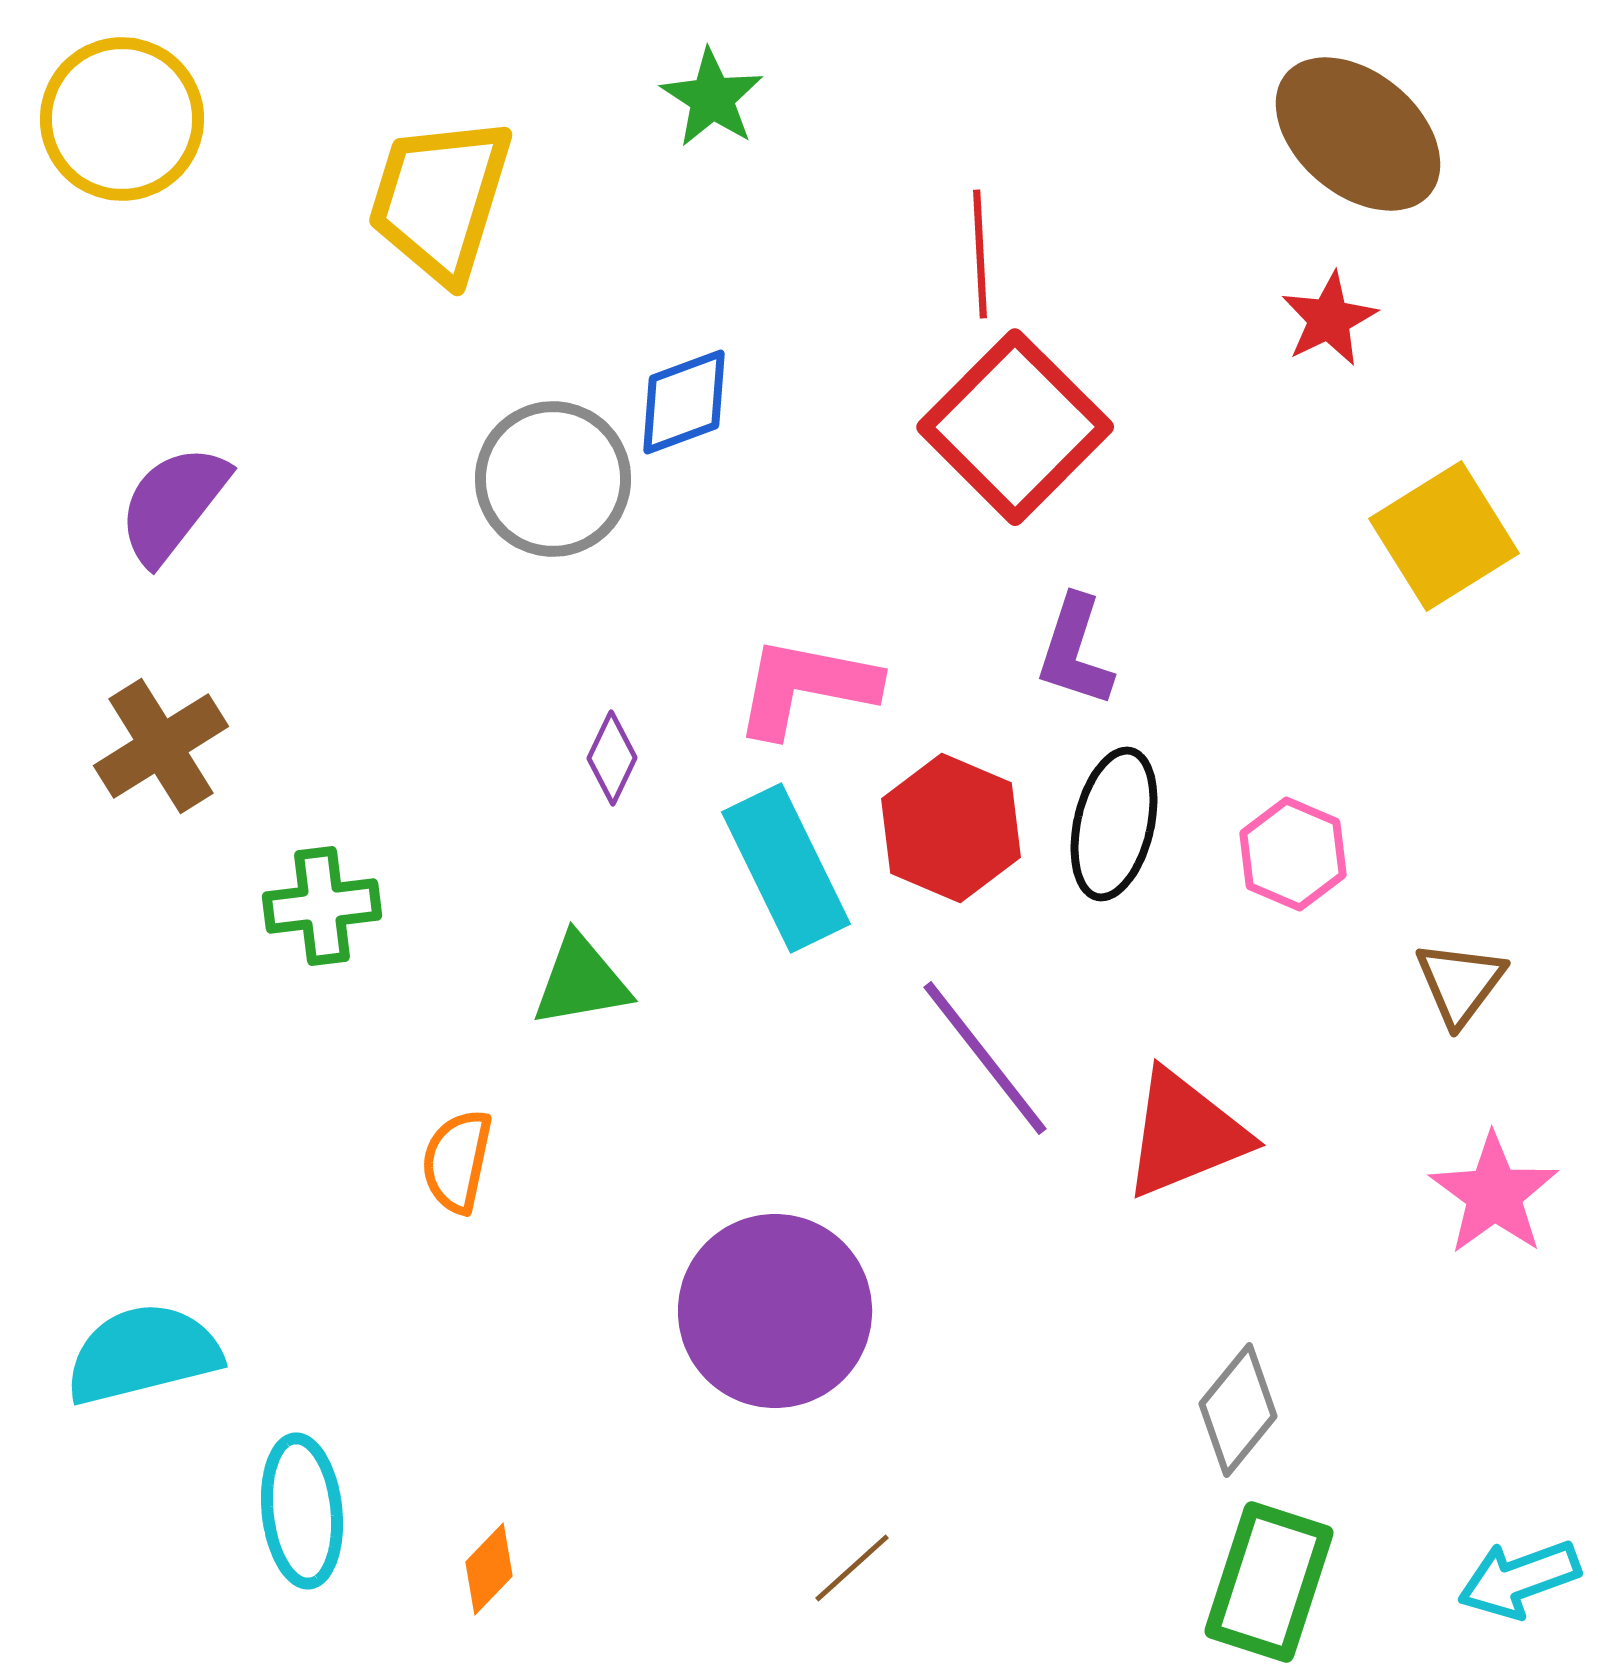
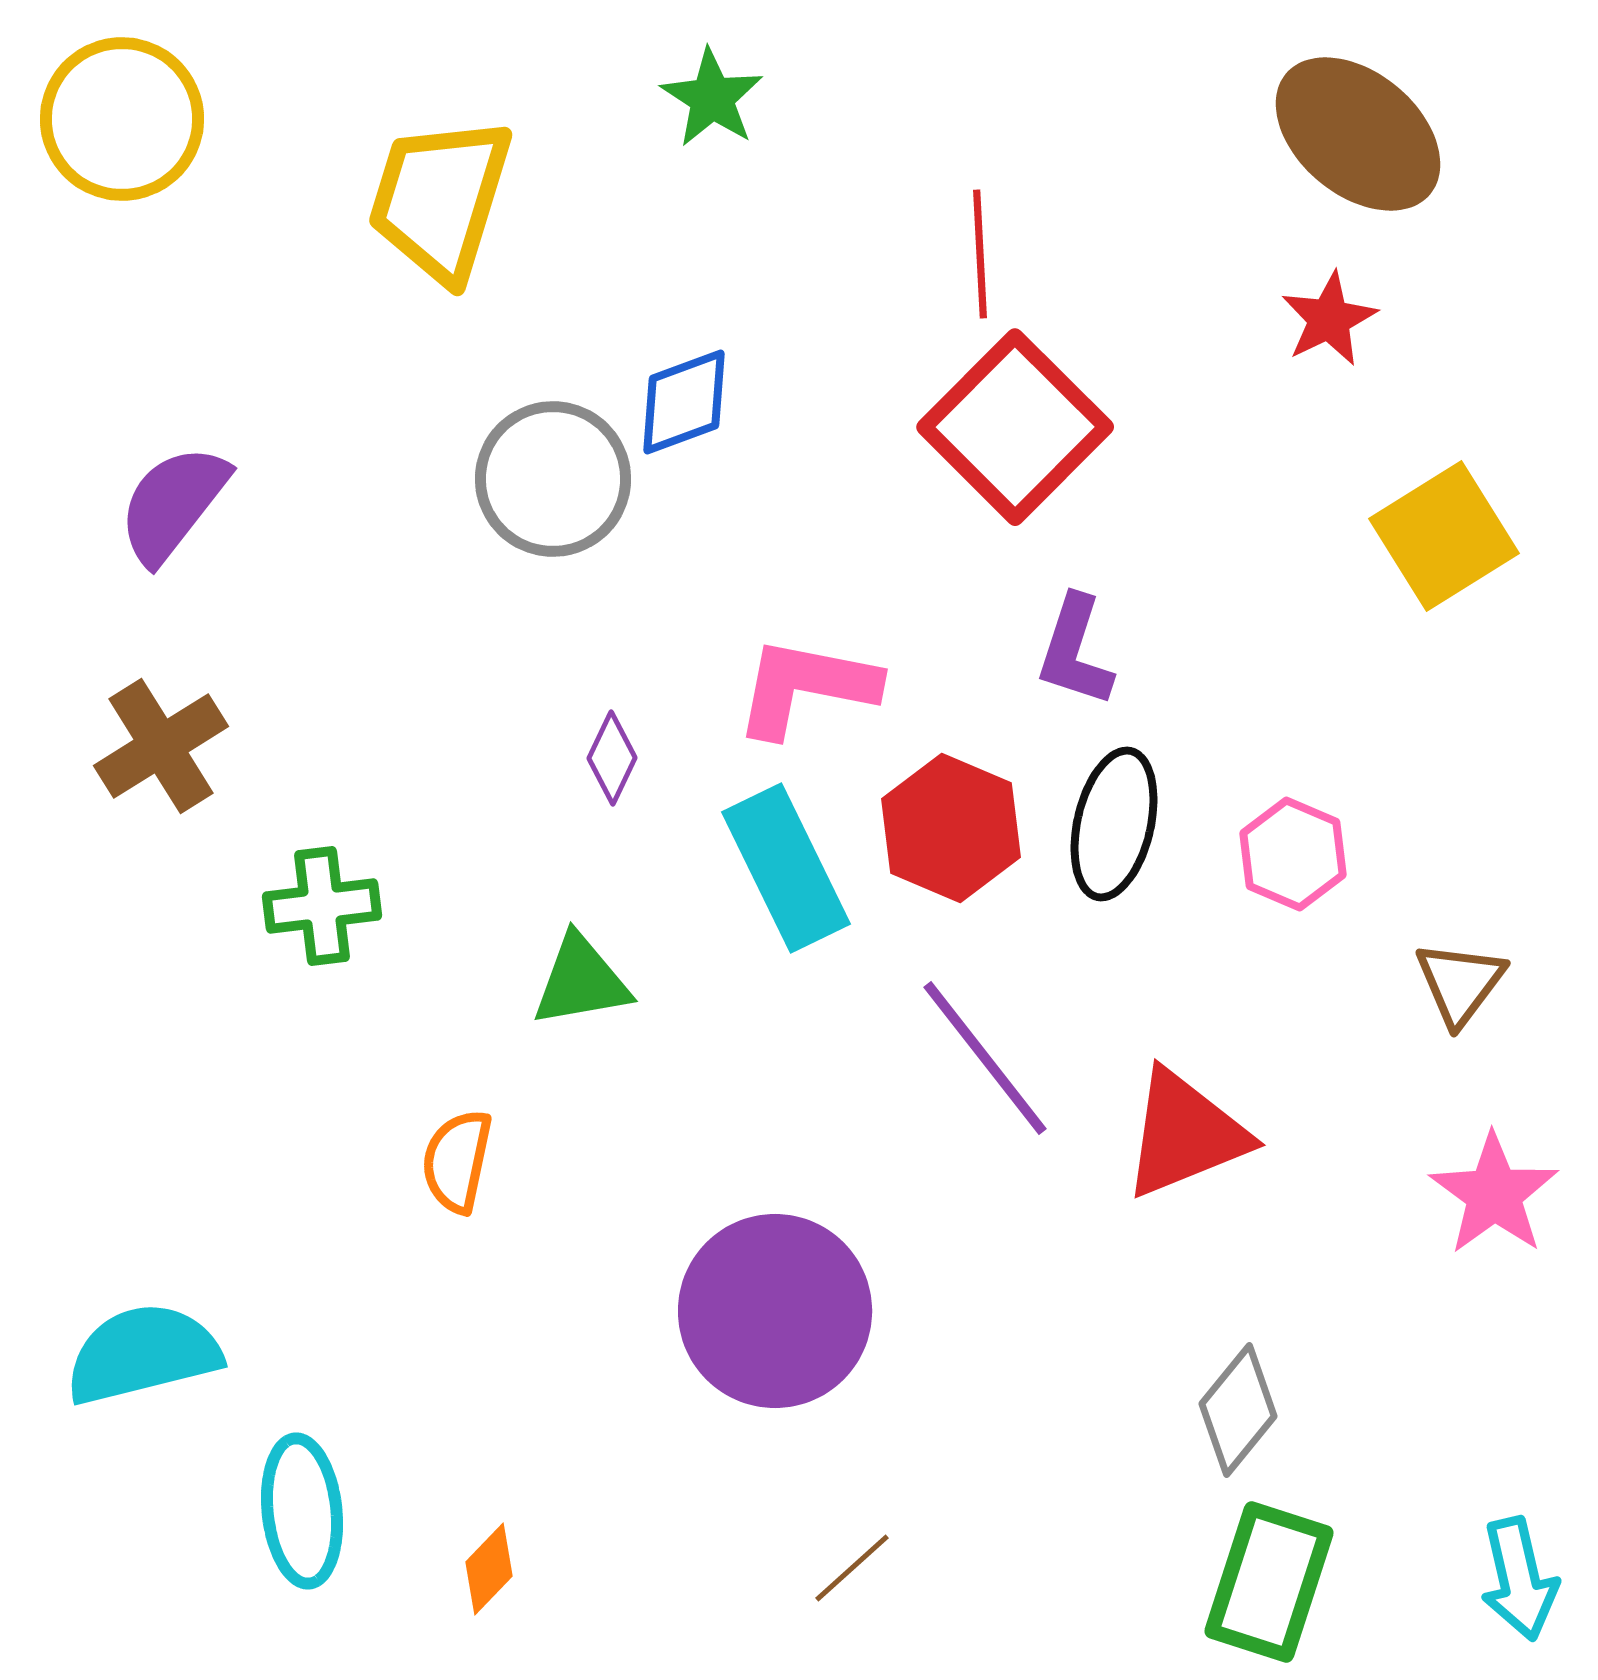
cyan arrow: rotated 83 degrees counterclockwise
